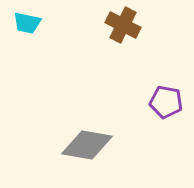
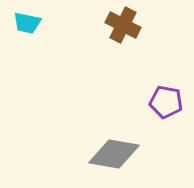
gray diamond: moved 27 px right, 9 px down
